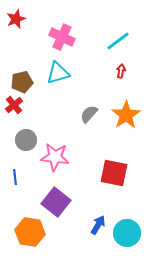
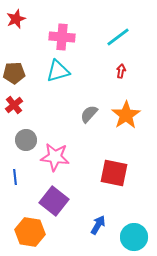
pink cross: rotated 20 degrees counterclockwise
cyan line: moved 4 px up
cyan triangle: moved 2 px up
brown pentagon: moved 8 px left, 9 px up; rotated 10 degrees clockwise
purple square: moved 2 px left, 1 px up
cyan circle: moved 7 px right, 4 px down
